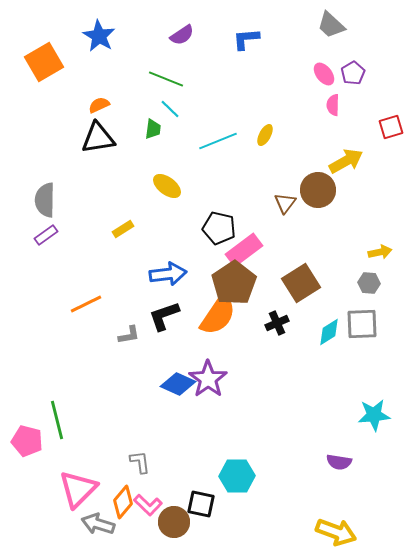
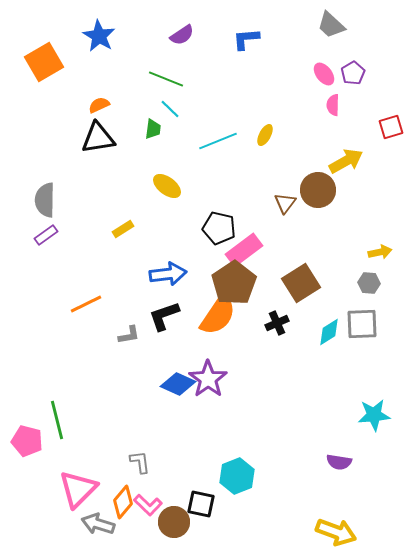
cyan hexagon at (237, 476): rotated 20 degrees counterclockwise
